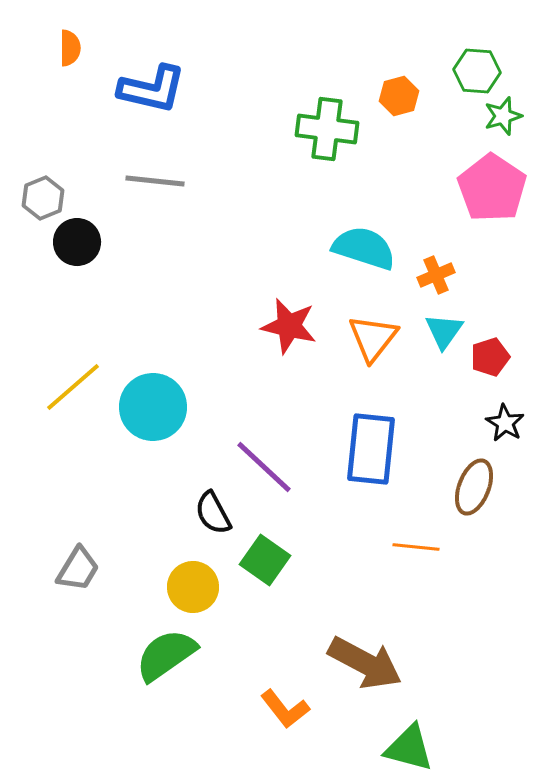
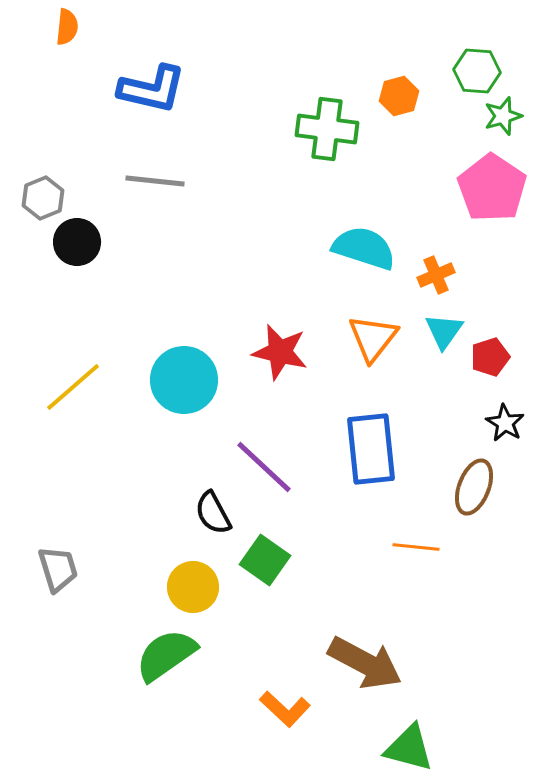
orange semicircle: moved 3 px left, 21 px up; rotated 6 degrees clockwise
red star: moved 9 px left, 26 px down
cyan circle: moved 31 px right, 27 px up
blue rectangle: rotated 12 degrees counterclockwise
gray trapezoid: moved 20 px left; rotated 48 degrees counterclockwise
orange L-shape: rotated 9 degrees counterclockwise
